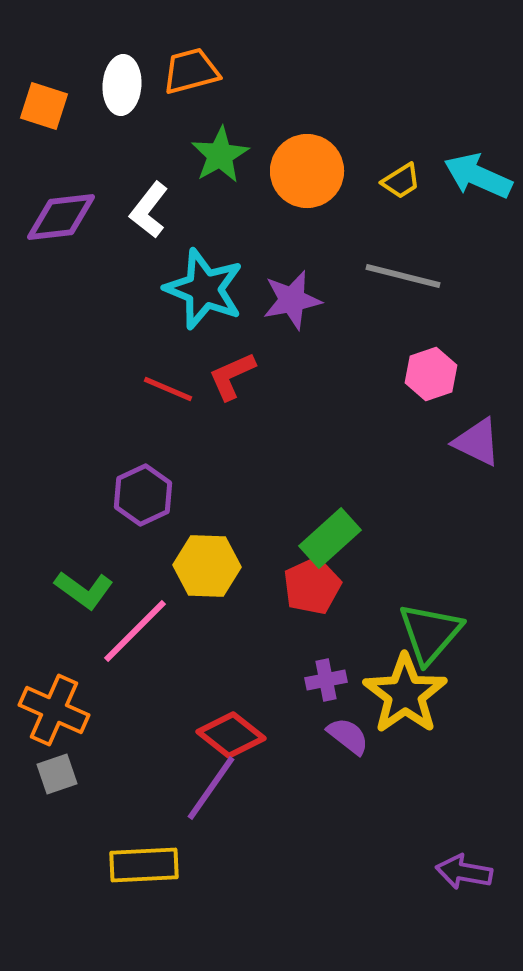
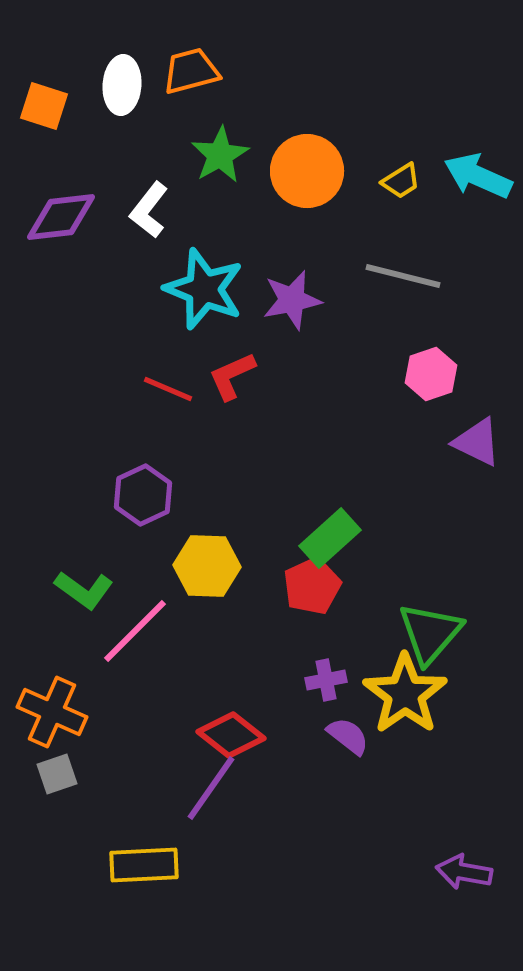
orange cross: moved 2 px left, 2 px down
